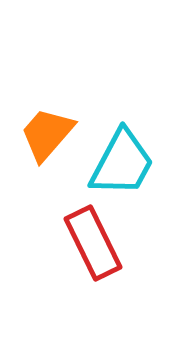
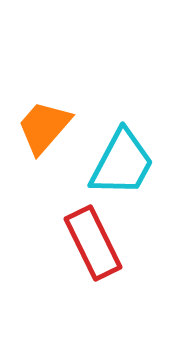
orange trapezoid: moved 3 px left, 7 px up
